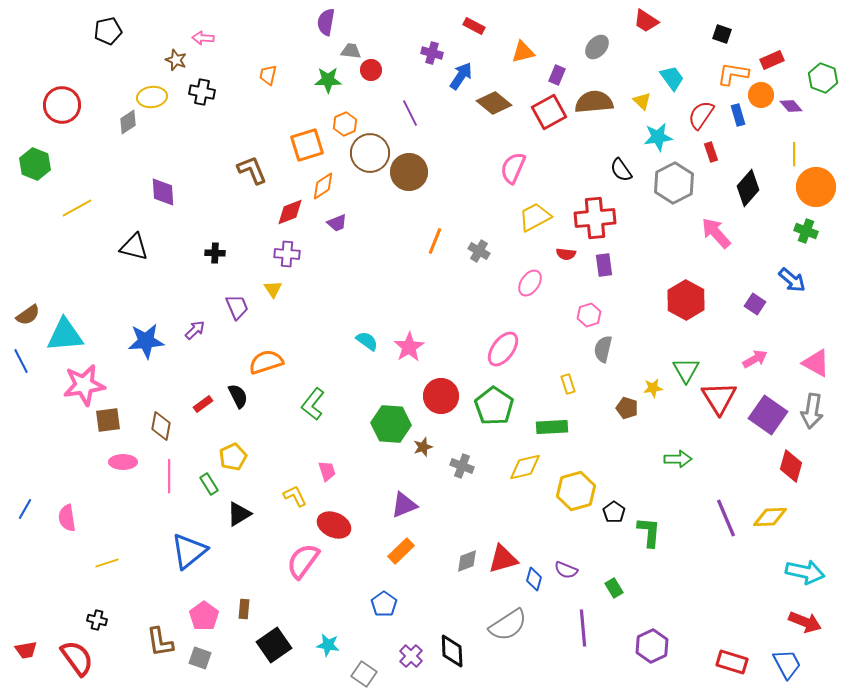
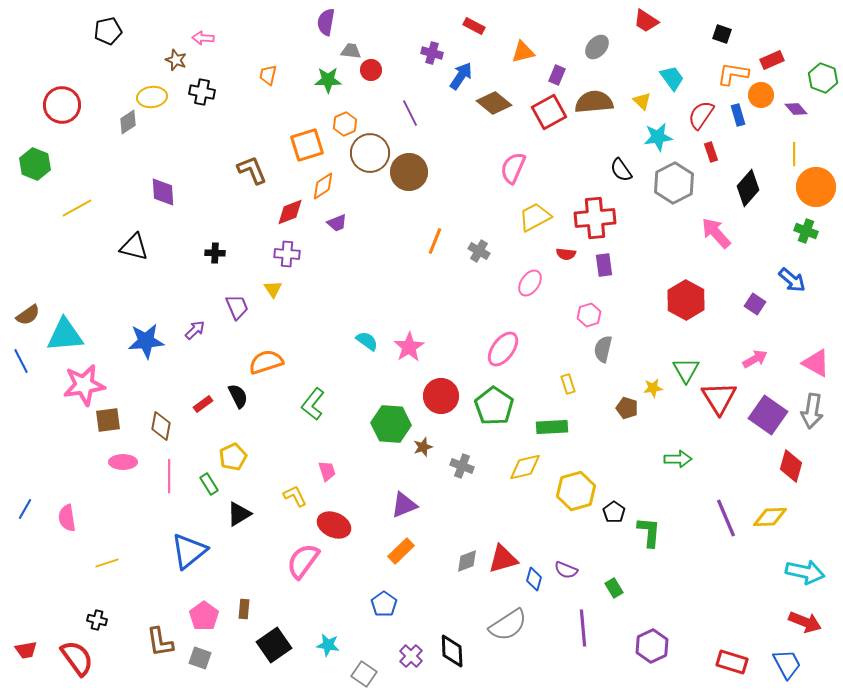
purple diamond at (791, 106): moved 5 px right, 3 px down
